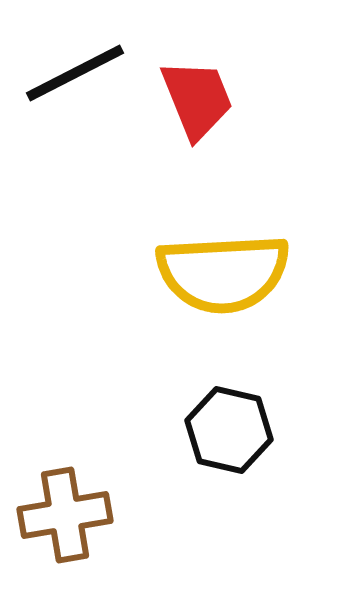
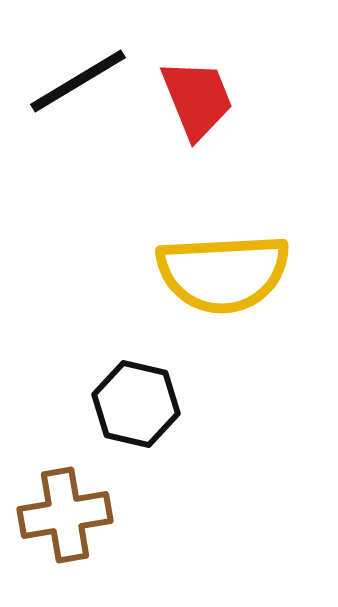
black line: moved 3 px right, 8 px down; rotated 4 degrees counterclockwise
black hexagon: moved 93 px left, 26 px up
